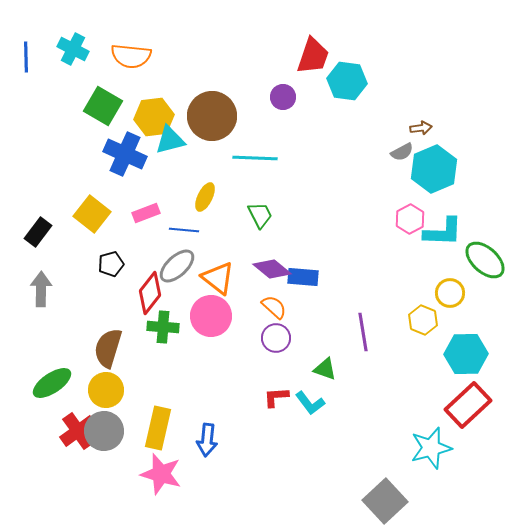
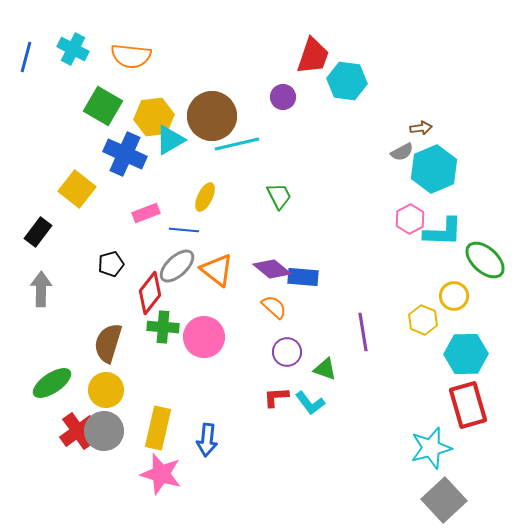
blue line at (26, 57): rotated 16 degrees clockwise
cyan triangle at (170, 140): rotated 16 degrees counterclockwise
cyan line at (255, 158): moved 18 px left, 14 px up; rotated 15 degrees counterclockwise
yellow square at (92, 214): moved 15 px left, 25 px up
green trapezoid at (260, 215): moved 19 px right, 19 px up
orange triangle at (218, 278): moved 1 px left, 8 px up
yellow circle at (450, 293): moved 4 px right, 3 px down
pink circle at (211, 316): moved 7 px left, 21 px down
purple circle at (276, 338): moved 11 px right, 14 px down
brown semicircle at (108, 348): moved 5 px up
red rectangle at (468, 405): rotated 63 degrees counterclockwise
gray square at (385, 501): moved 59 px right, 1 px up
